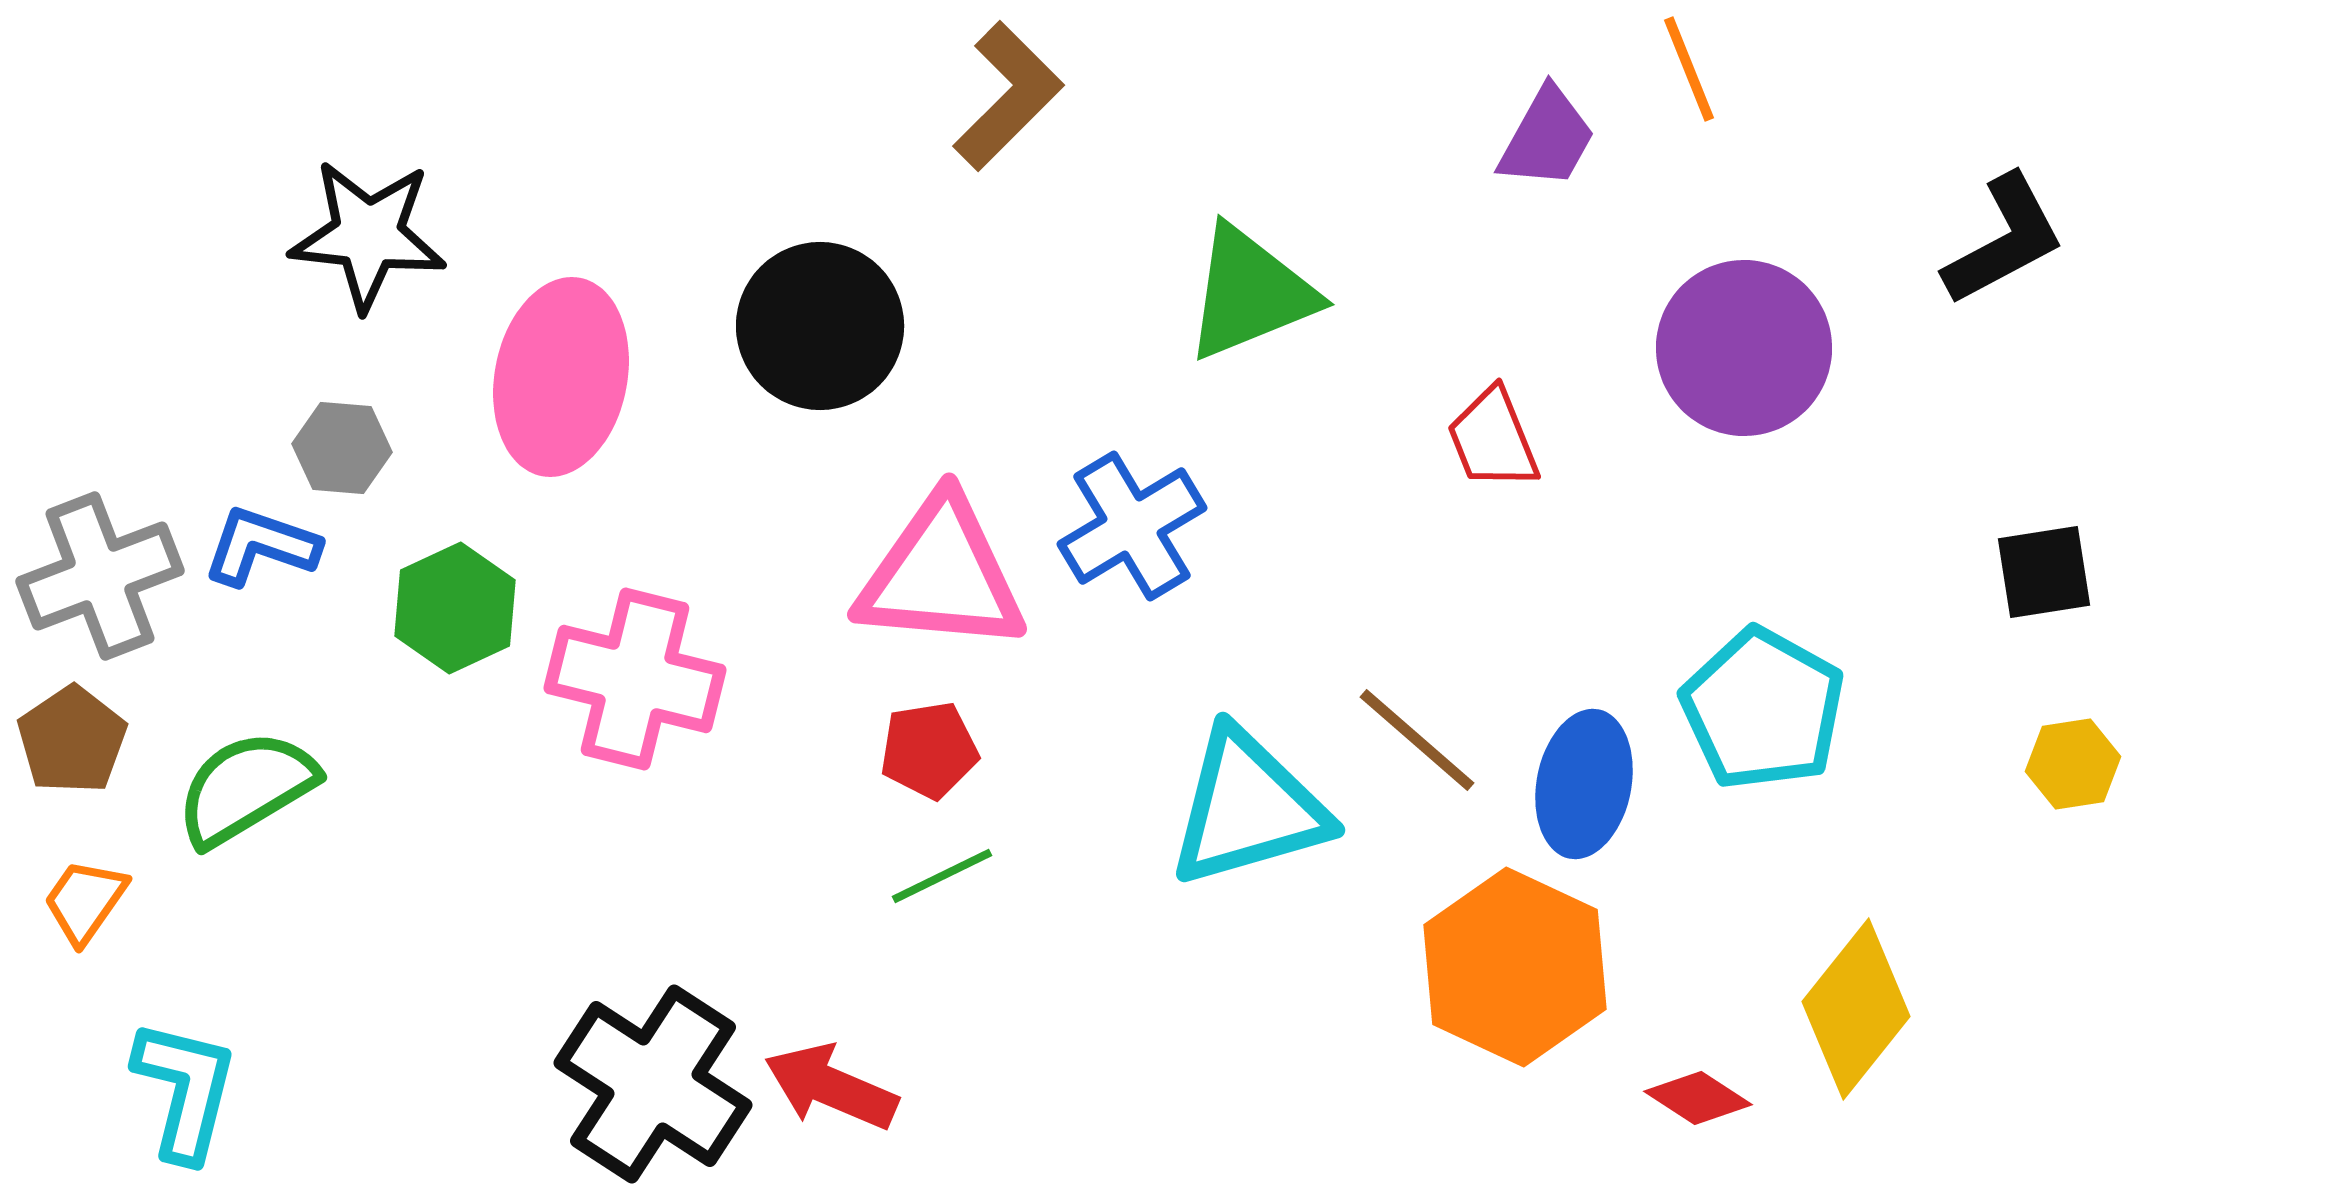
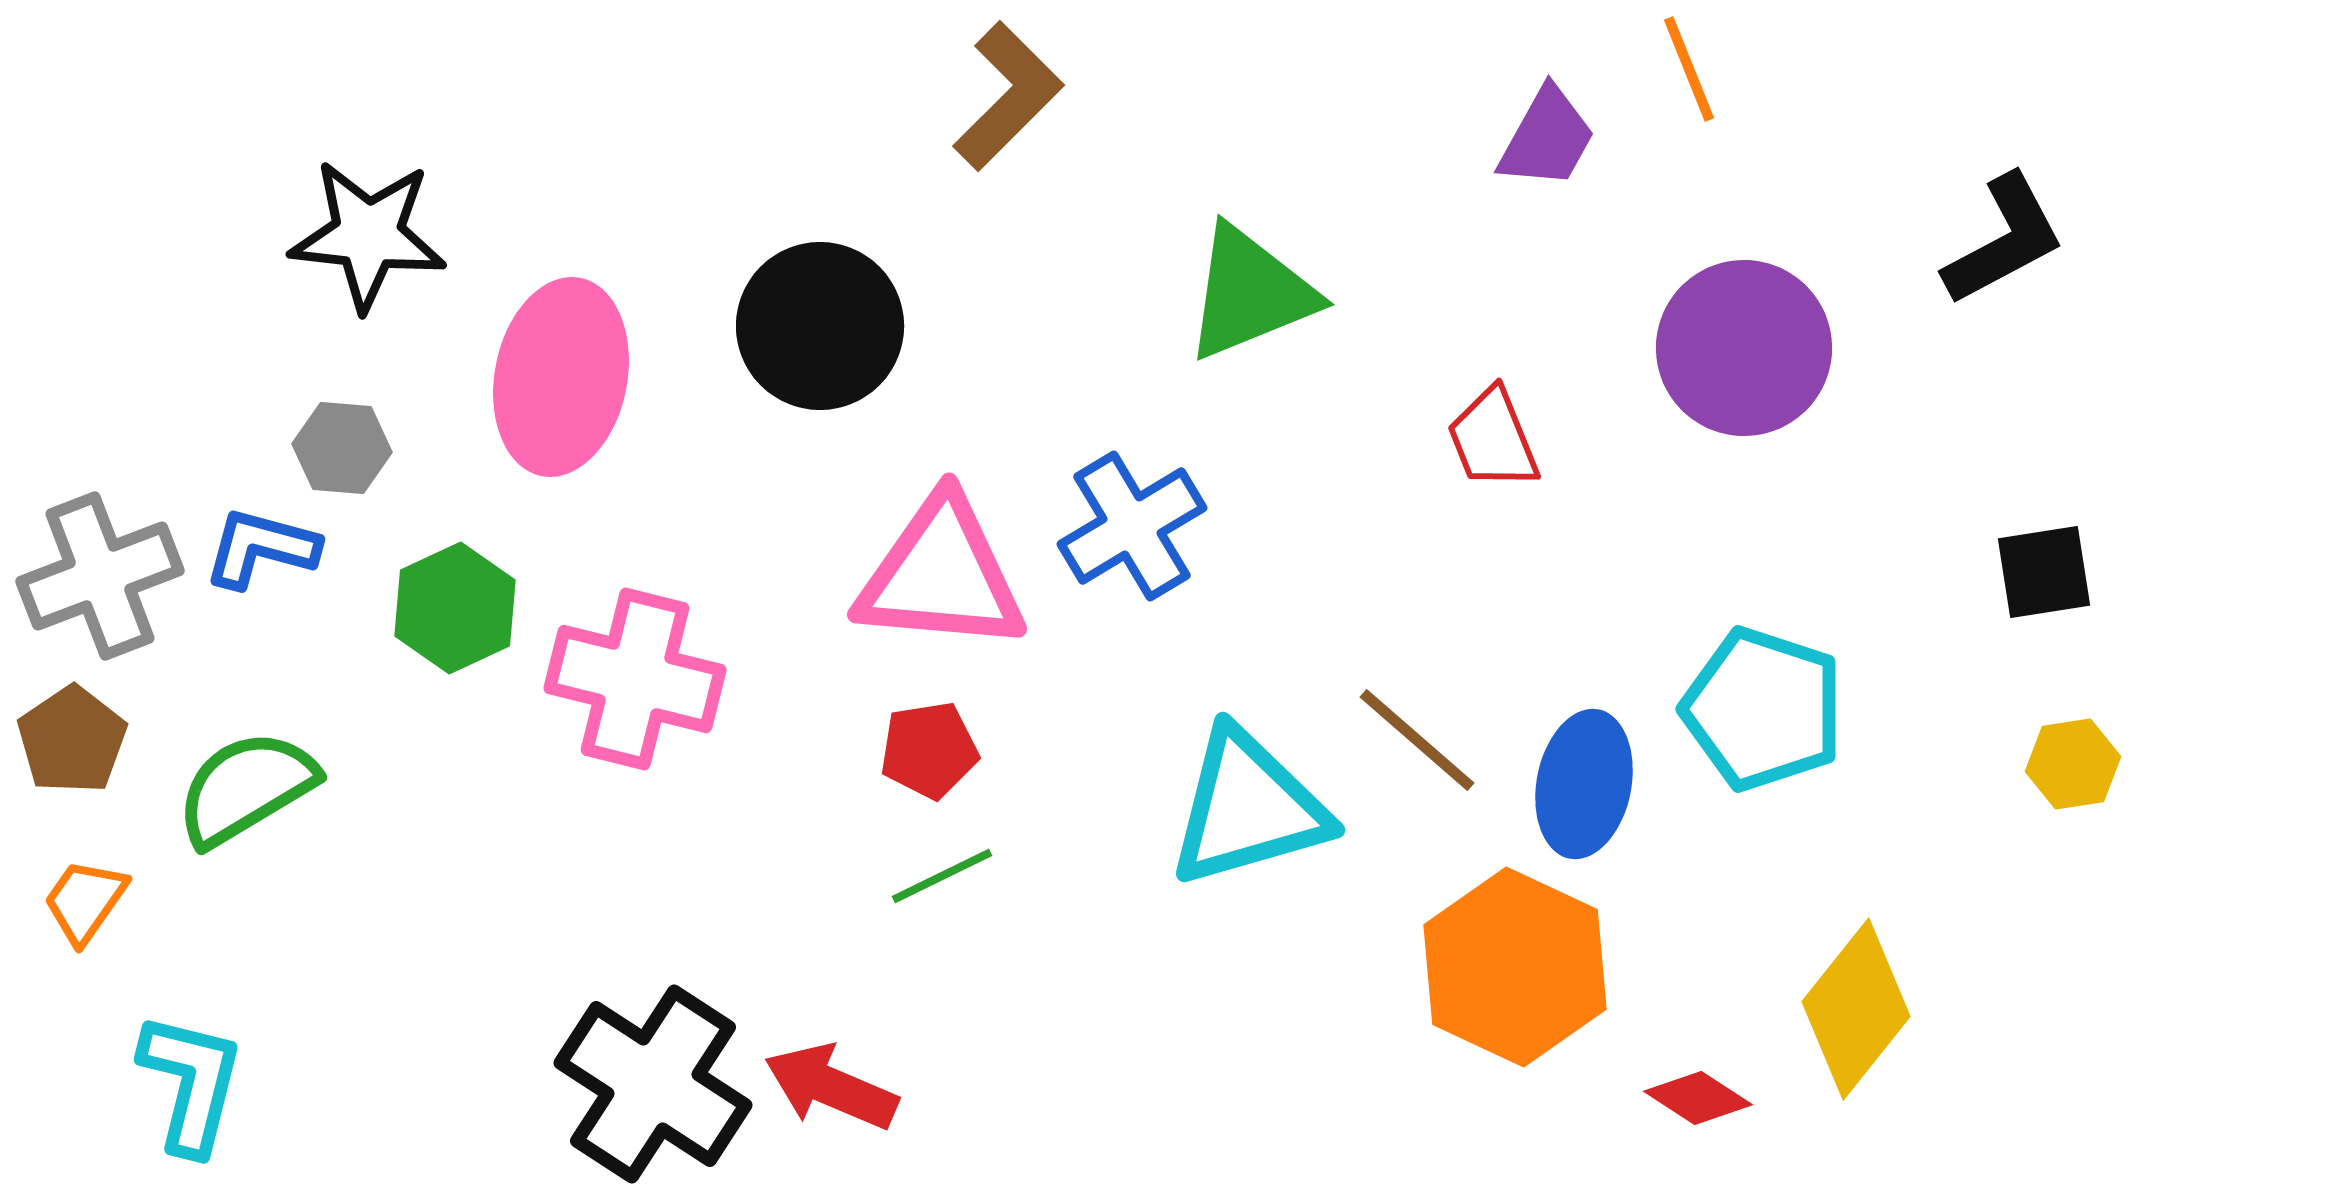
blue L-shape: moved 2 px down; rotated 4 degrees counterclockwise
cyan pentagon: rotated 11 degrees counterclockwise
cyan L-shape: moved 6 px right, 7 px up
